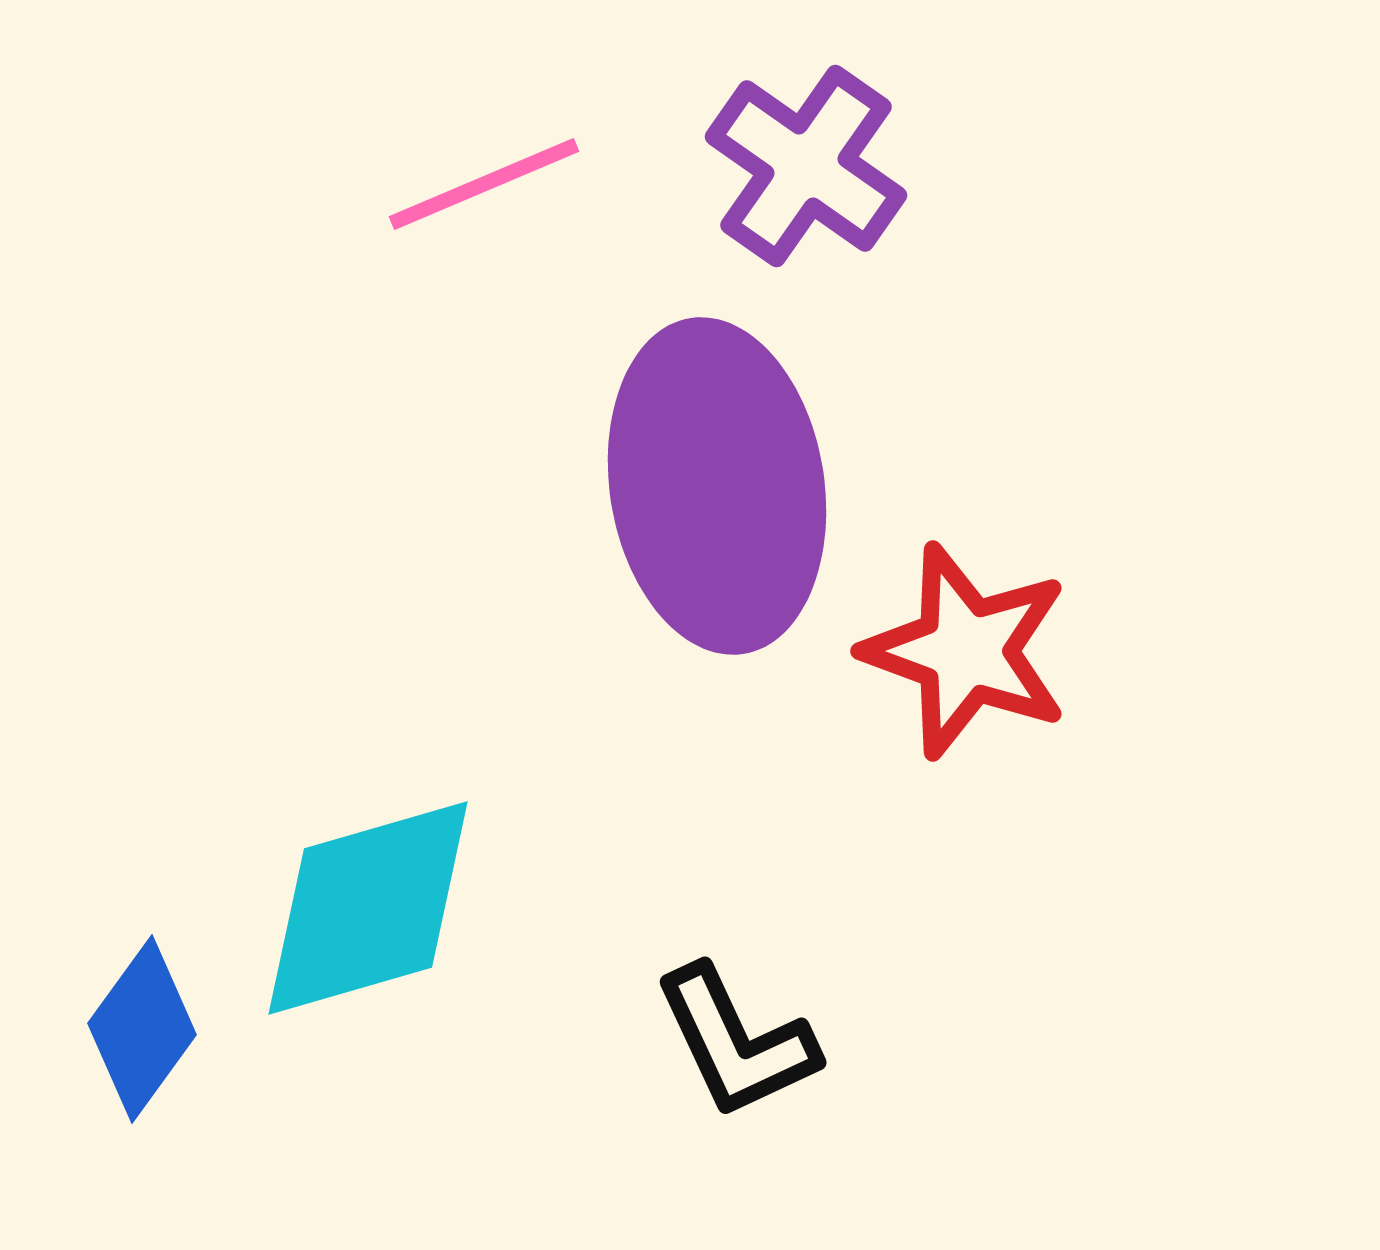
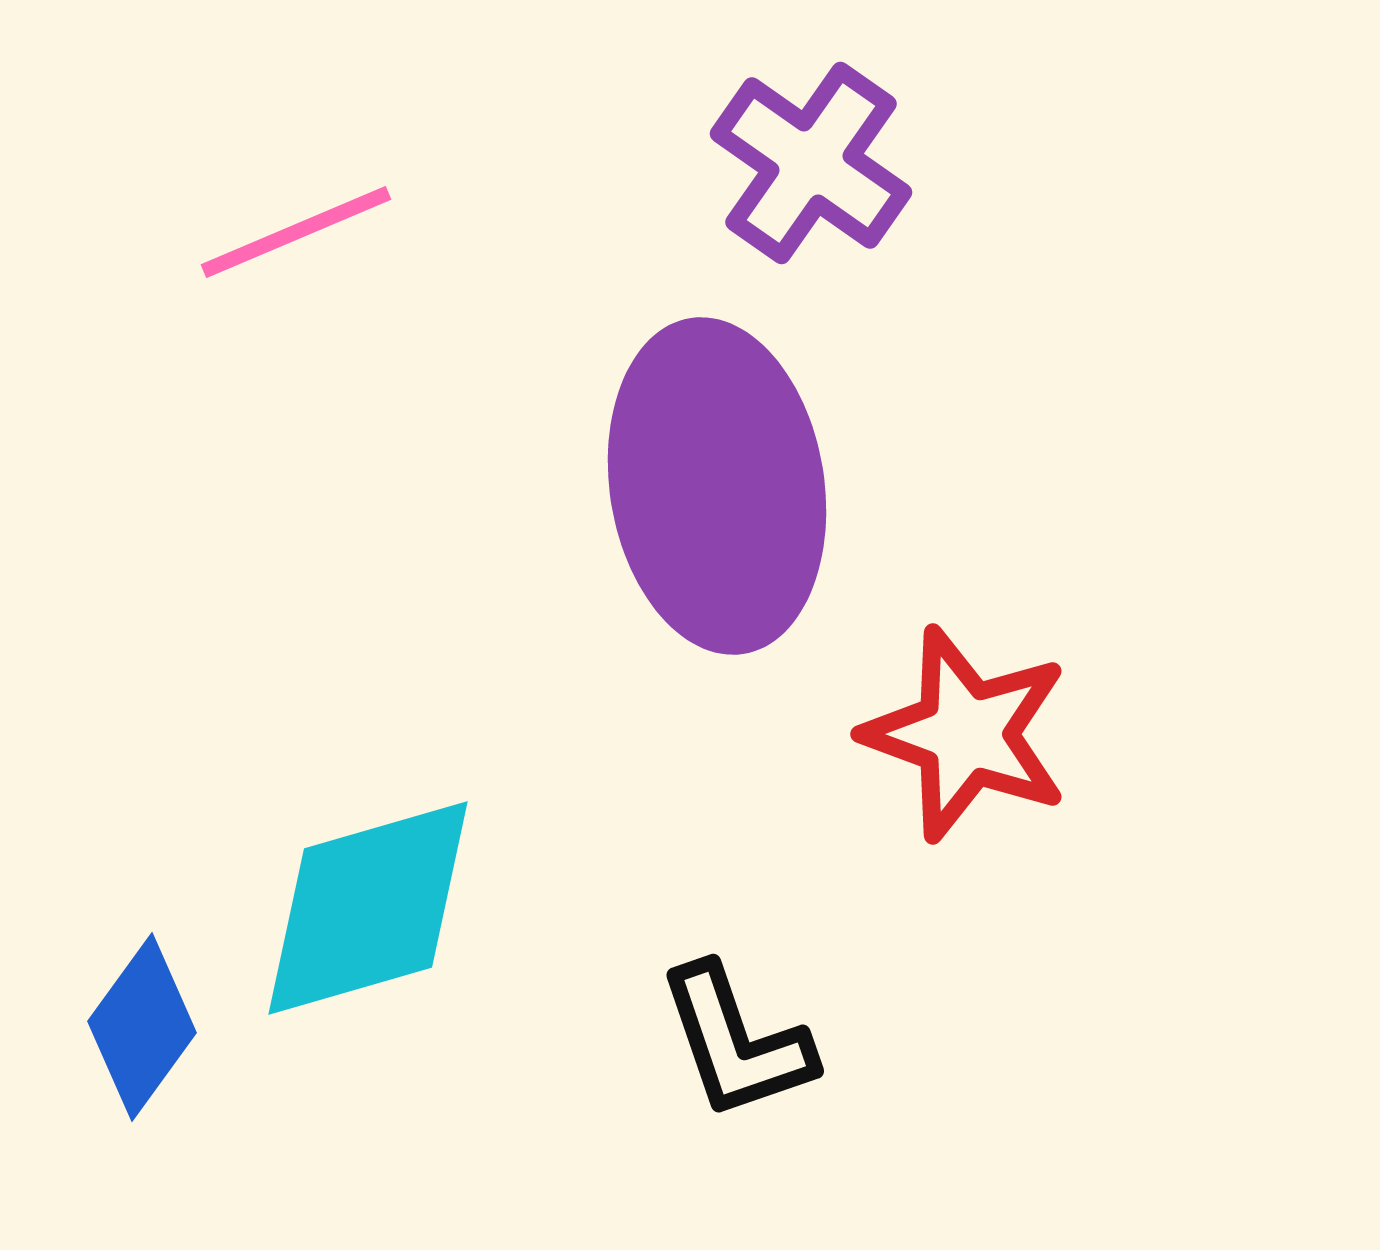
purple cross: moved 5 px right, 3 px up
pink line: moved 188 px left, 48 px down
red star: moved 83 px down
blue diamond: moved 2 px up
black L-shape: rotated 6 degrees clockwise
